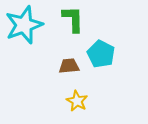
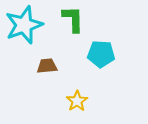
cyan pentagon: rotated 24 degrees counterclockwise
brown trapezoid: moved 22 px left
yellow star: rotated 10 degrees clockwise
